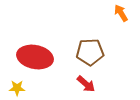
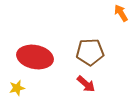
yellow star: rotated 14 degrees counterclockwise
